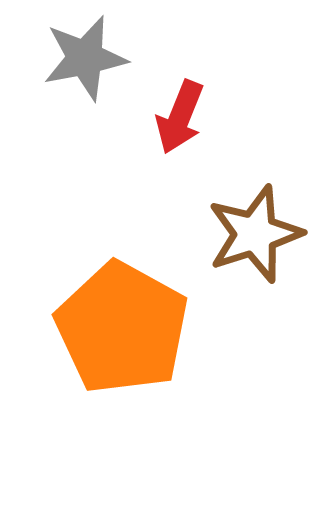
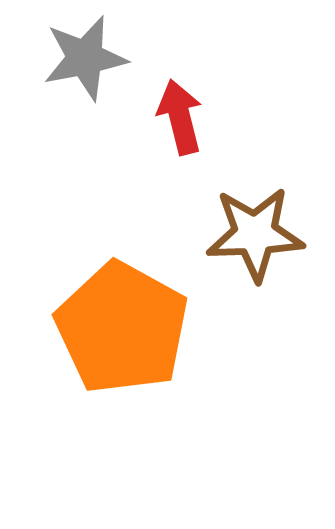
red arrow: rotated 144 degrees clockwise
brown star: rotated 16 degrees clockwise
